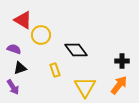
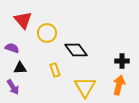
red triangle: rotated 18 degrees clockwise
yellow circle: moved 6 px right, 2 px up
purple semicircle: moved 2 px left, 1 px up
black triangle: rotated 16 degrees clockwise
orange arrow: rotated 24 degrees counterclockwise
